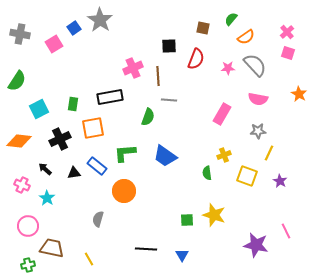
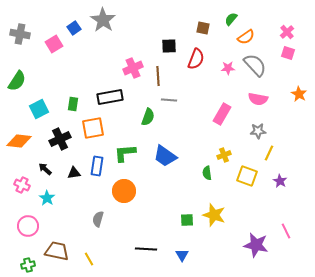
gray star at (100, 20): moved 3 px right
blue rectangle at (97, 166): rotated 60 degrees clockwise
brown trapezoid at (52, 248): moved 5 px right, 3 px down
